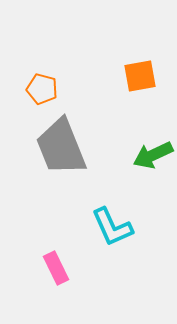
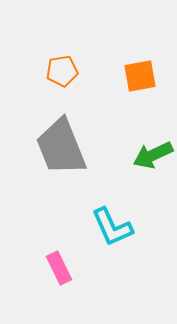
orange pentagon: moved 20 px right, 18 px up; rotated 24 degrees counterclockwise
pink rectangle: moved 3 px right
